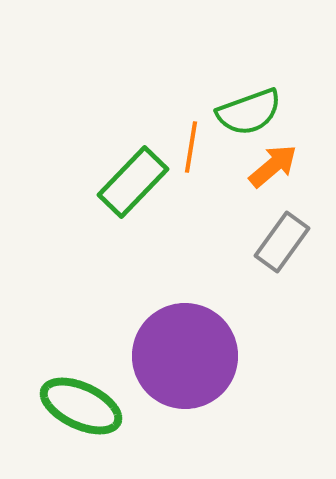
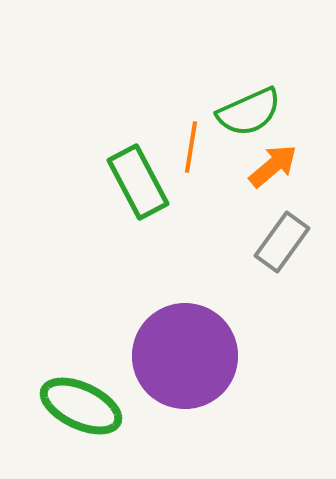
green semicircle: rotated 4 degrees counterclockwise
green rectangle: moved 5 px right; rotated 72 degrees counterclockwise
